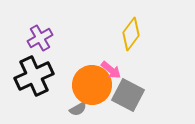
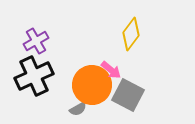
purple cross: moved 4 px left, 3 px down
